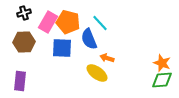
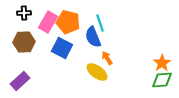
black cross: rotated 16 degrees clockwise
cyan line: rotated 24 degrees clockwise
blue semicircle: moved 4 px right, 2 px up
blue square: rotated 25 degrees clockwise
orange arrow: rotated 40 degrees clockwise
orange star: rotated 18 degrees clockwise
yellow ellipse: moved 1 px up
purple rectangle: rotated 42 degrees clockwise
